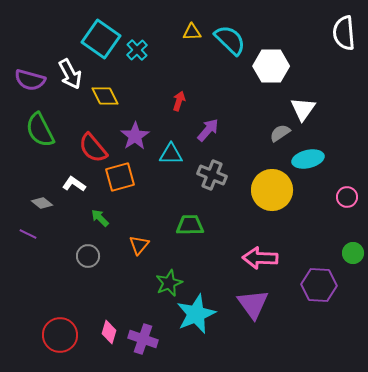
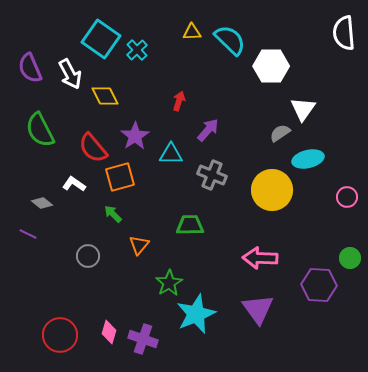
purple semicircle: moved 12 px up; rotated 52 degrees clockwise
green arrow: moved 13 px right, 4 px up
green circle: moved 3 px left, 5 px down
green star: rotated 8 degrees counterclockwise
purple triangle: moved 5 px right, 5 px down
